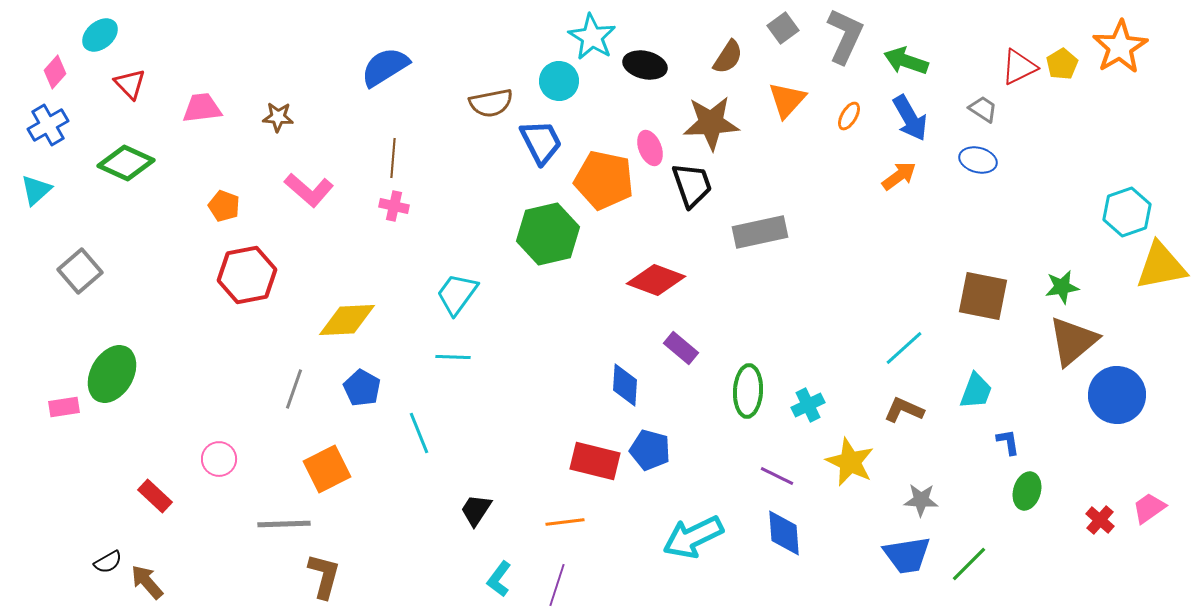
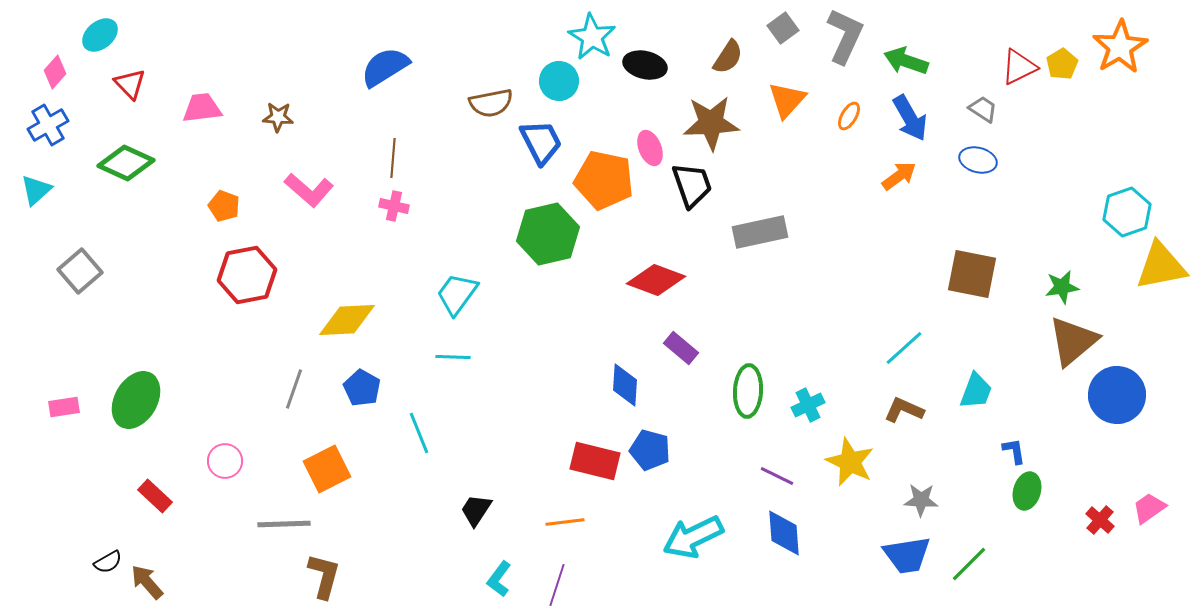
brown square at (983, 296): moved 11 px left, 22 px up
green ellipse at (112, 374): moved 24 px right, 26 px down
blue L-shape at (1008, 442): moved 6 px right, 9 px down
pink circle at (219, 459): moved 6 px right, 2 px down
